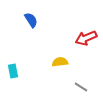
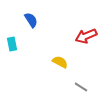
red arrow: moved 2 px up
yellow semicircle: rotated 35 degrees clockwise
cyan rectangle: moved 1 px left, 27 px up
